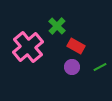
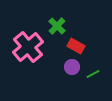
green line: moved 7 px left, 7 px down
